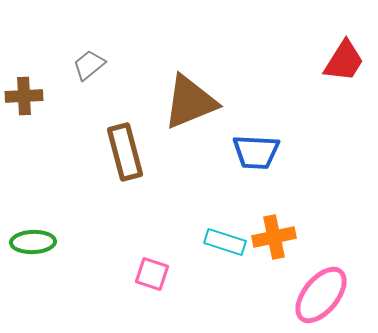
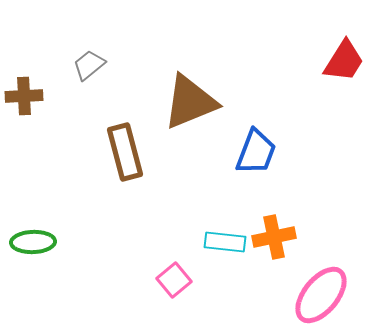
blue trapezoid: rotated 72 degrees counterclockwise
cyan rectangle: rotated 12 degrees counterclockwise
pink square: moved 22 px right, 6 px down; rotated 32 degrees clockwise
